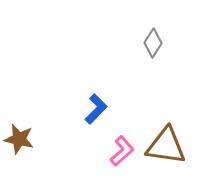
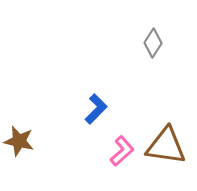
brown star: moved 2 px down
